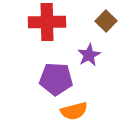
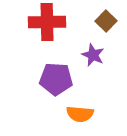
purple star: moved 4 px right; rotated 20 degrees counterclockwise
orange semicircle: moved 6 px right, 3 px down; rotated 20 degrees clockwise
